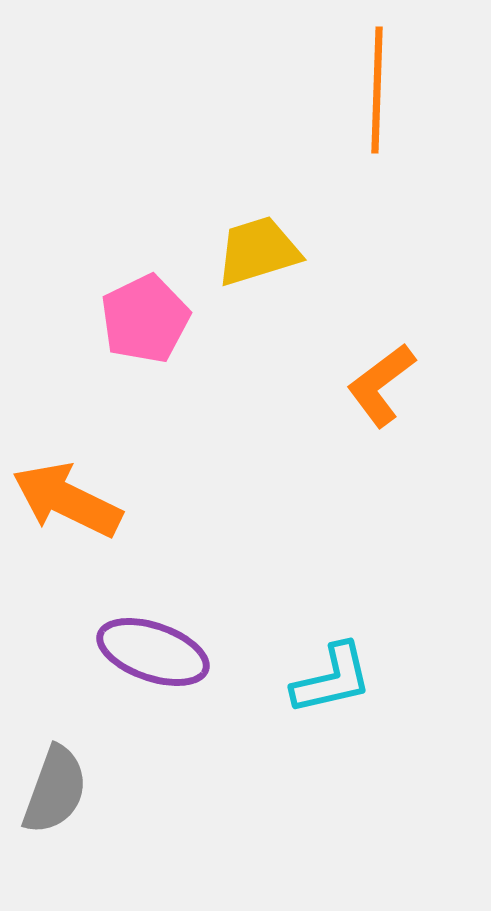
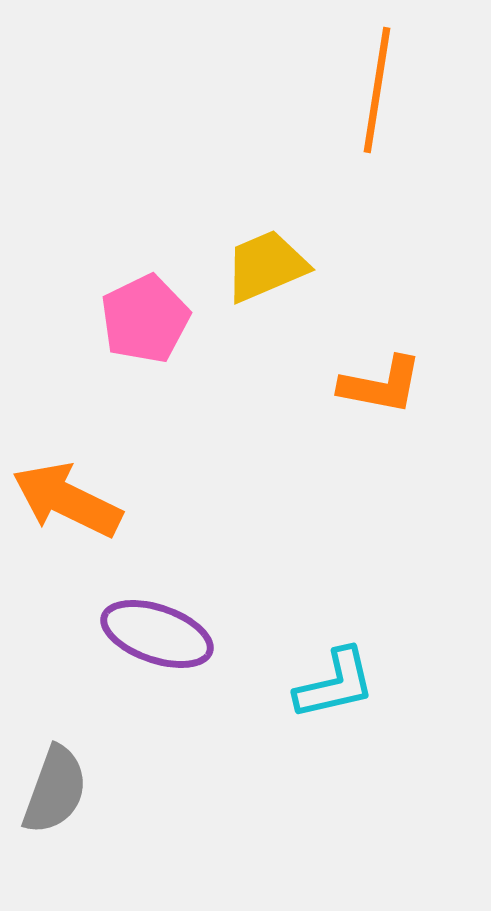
orange line: rotated 7 degrees clockwise
yellow trapezoid: moved 8 px right, 15 px down; rotated 6 degrees counterclockwise
orange L-shape: rotated 132 degrees counterclockwise
purple ellipse: moved 4 px right, 18 px up
cyan L-shape: moved 3 px right, 5 px down
